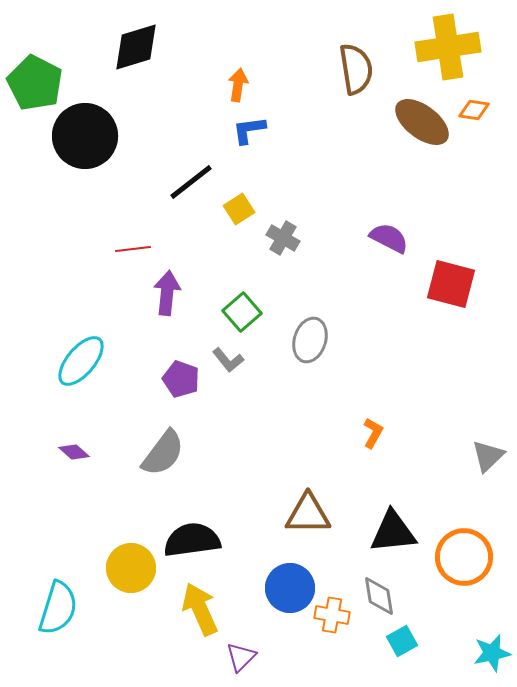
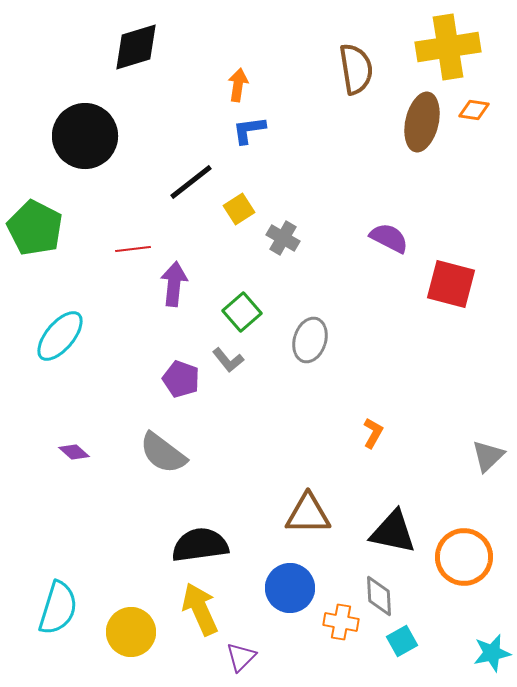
green pentagon: moved 145 px down
brown ellipse: rotated 66 degrees clockwise
purple arrow: moved 7 px right, 9 px up
cyan ellipse: moved 21 px left, 25 px up
gray semicircle: rotated 90 degrees clockwise
black triangle: rotated 18 degrees clockwise
black semicircle: moved 8 px right, 5 px down
yellow circle: moved 64 px down
gray diamond: rotated 6 degrees clockwise
orange cross: moved 9 px right, 7 px down
